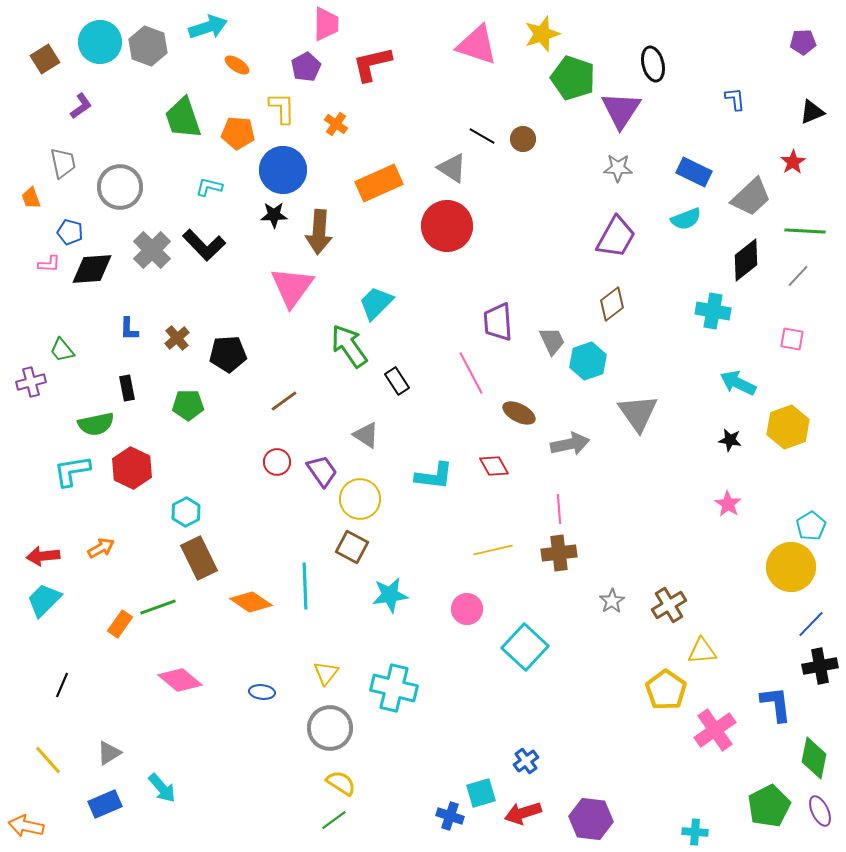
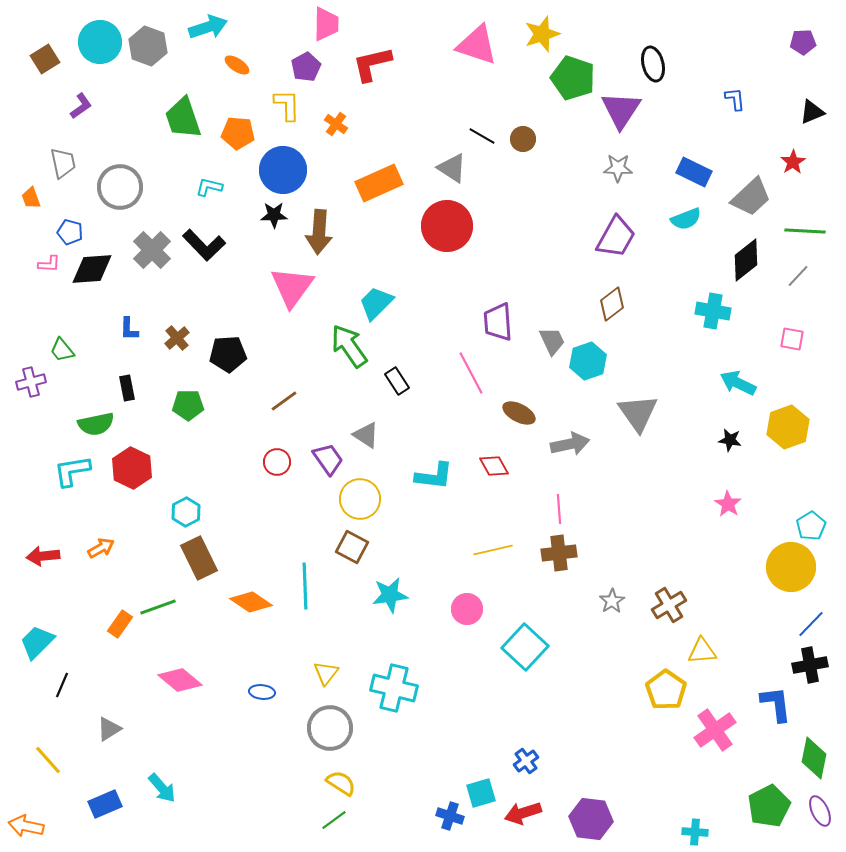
yellow L-shape at (282, 108): moved 5 px right, 3 px up
purple trapezoid at (322, 471): moved 6 px right, 12 px up
cyan trapezoid at (44, 600): moved 7 px left, 42 px down
black cross at (820, 666): moved 10 px left, 1 px up
gray triangle at (109, 753): moved 24 px up
